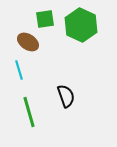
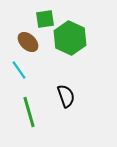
green hexagon: moved 11 px left, 13 px down
brown ellipse: rotated 10 degrees clockwise
cyan line: rotated 18 degrees counterclockwise
